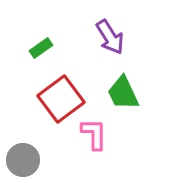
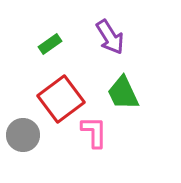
green rectangle: moved 9 px right, 4 px up
pink L-shape: moved 2 px up
gray circle: moved 25 px up
